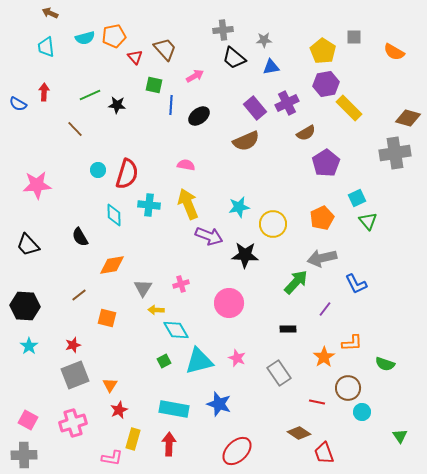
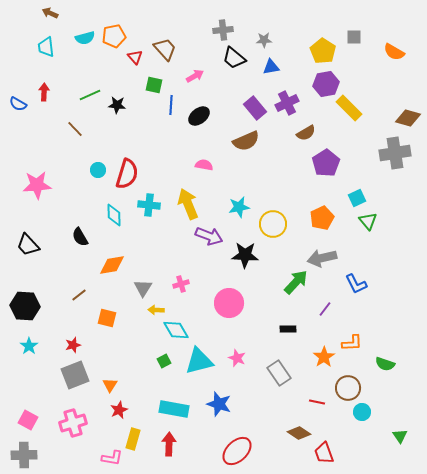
pink semicircle at (186, 165): moved 18 px right
